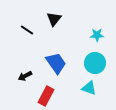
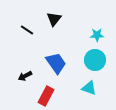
cyan circle: moved 3 px up
